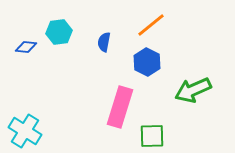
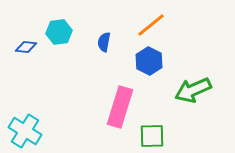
blue hexagon: moved 2 px right, 1 px up
